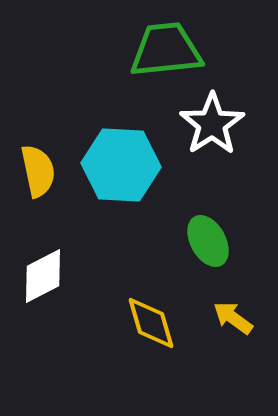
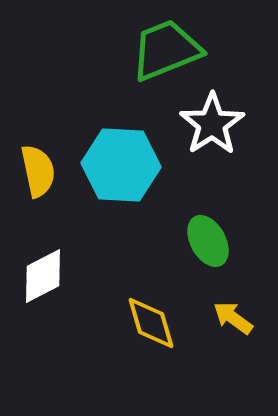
green trapezoid: rotated 16 degrees counterclockwise
